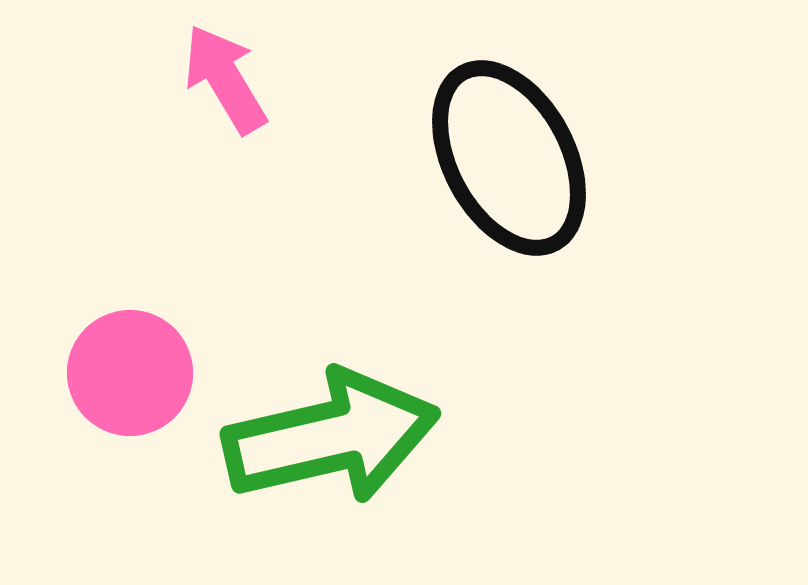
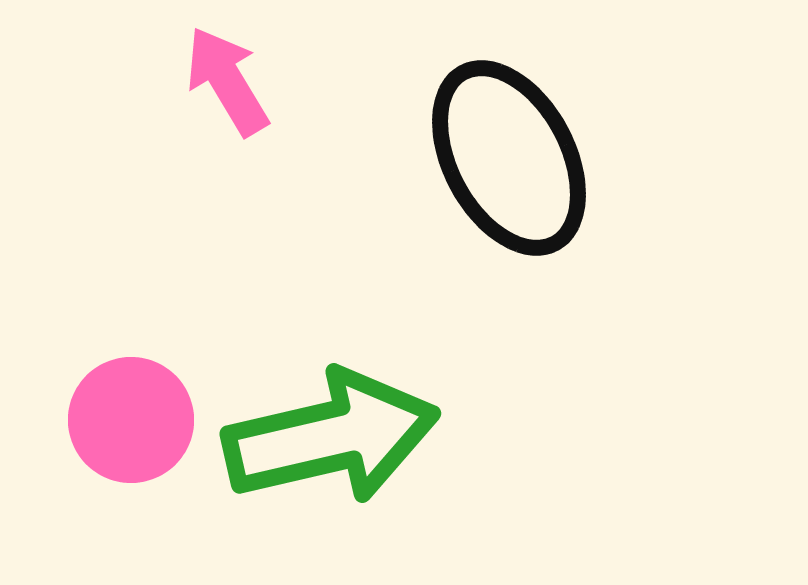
pink arrow: moved 2 px right, 2 px down
pink circle: moved 1 px right, 47 px down
